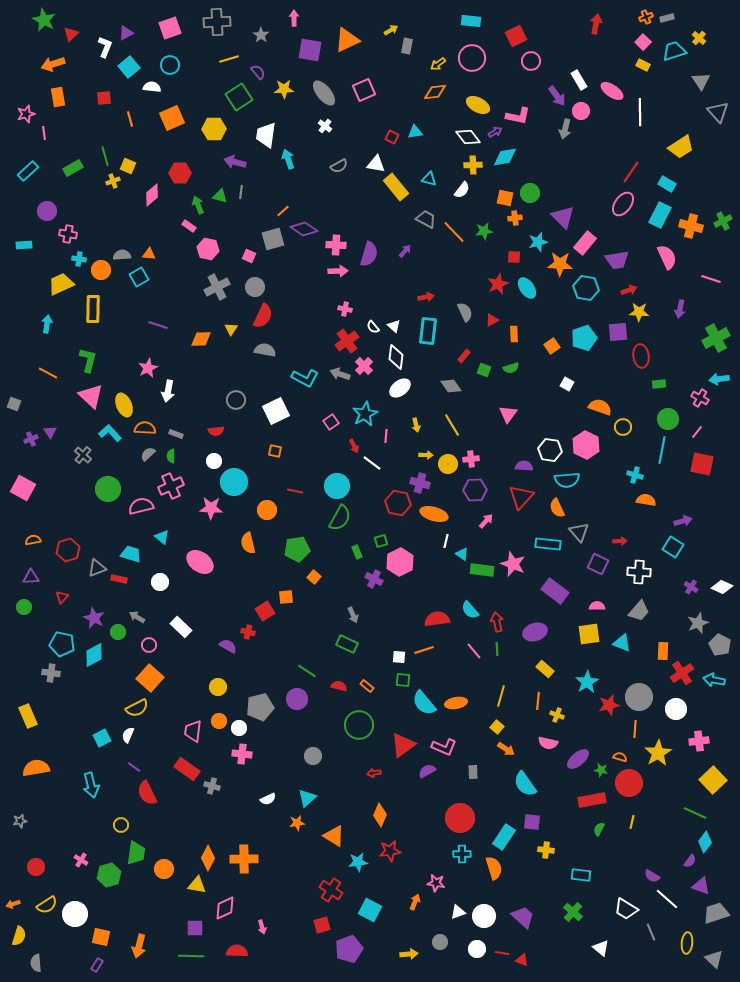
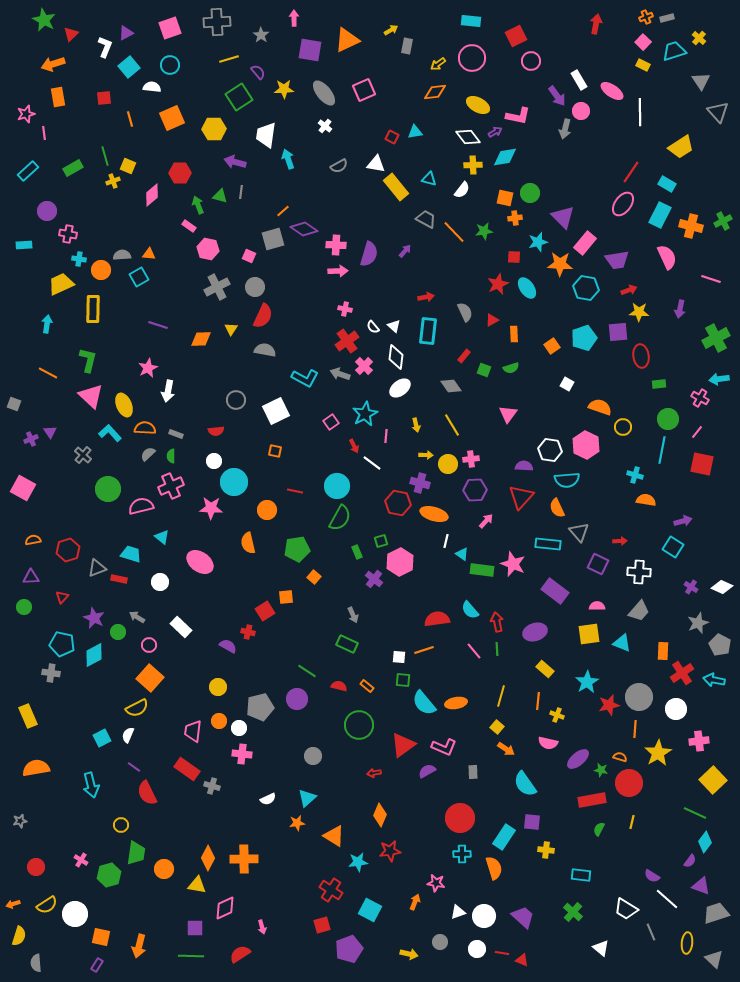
purple cross at (374, 579): rotated 12 degrees clockwise
red semicircle at (237, 951): moved 3 px right, 3 px down; rotated 35 degrees counterclockwise
yellow arrow at (409, 954): rotated 18 degrees clockwise
